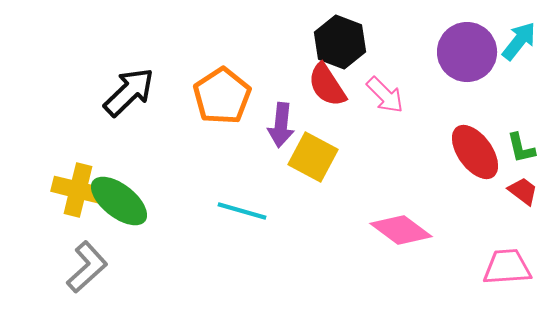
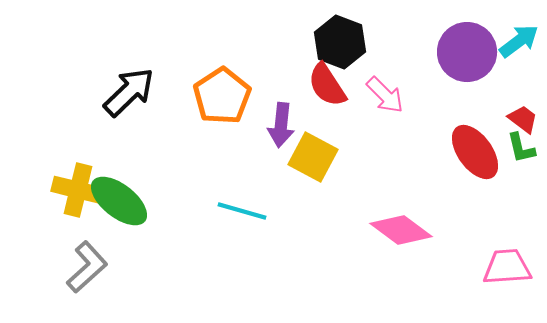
cyan arrow: rotated 15 degrees clockwise
red trapezoid: moved 72 px up
